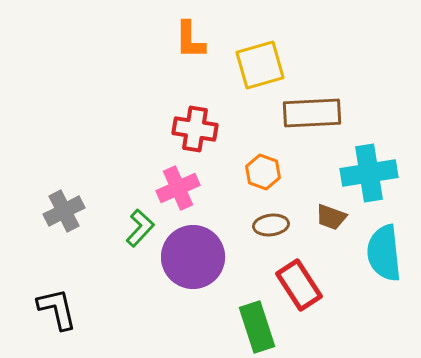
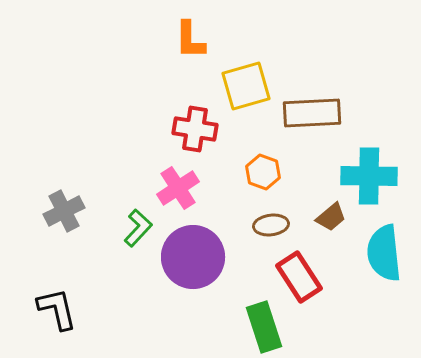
yellow square: moved 14 px left, 21 px down
cyan cross: moved 3 px down; rotated 10 degrees clockwise
pink cross: rotated 9 degrees counterclockwise
brown trapezoid: rotated 60 degrees counterclockwise
green L-shape: moved 2 px left
red rectangle: moved 8 px up
green rectangle: moved 7 px right
